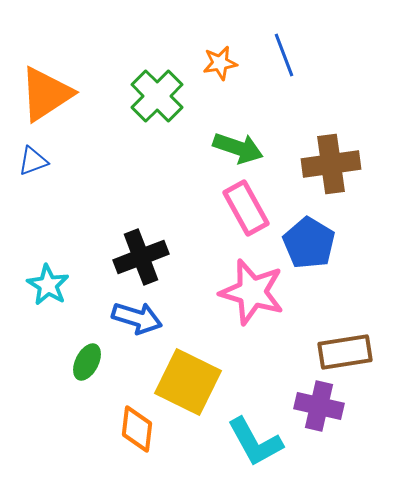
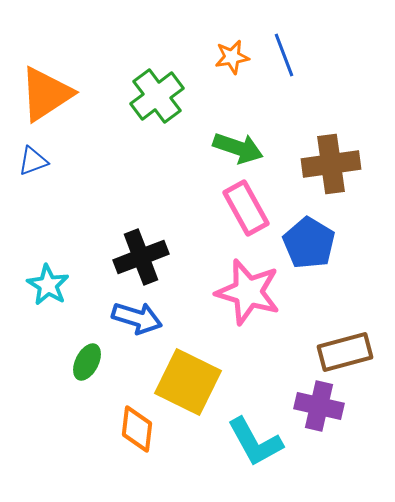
orange star: moved 12 px right, 6 px up
green cross: rotated 8 degrees clockwise
pink star: moved 4 px left
brown rectangle: rotated 6 degrees counterclockwise
